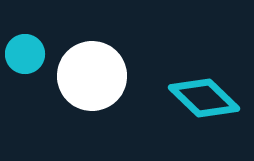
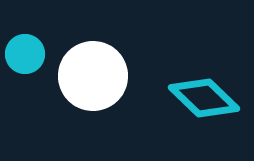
white circle: moved 1 px right
